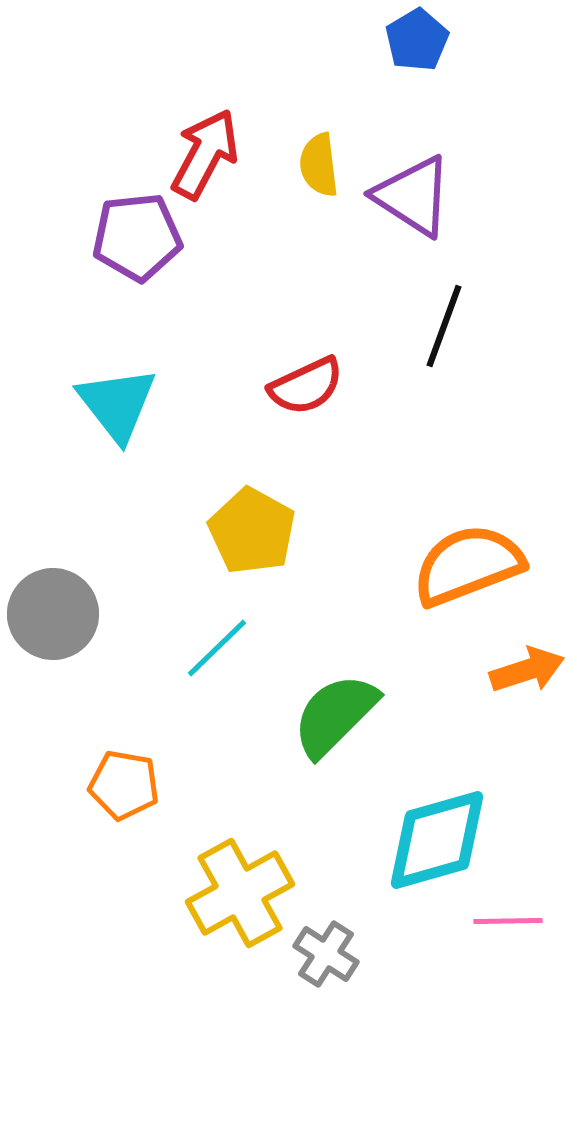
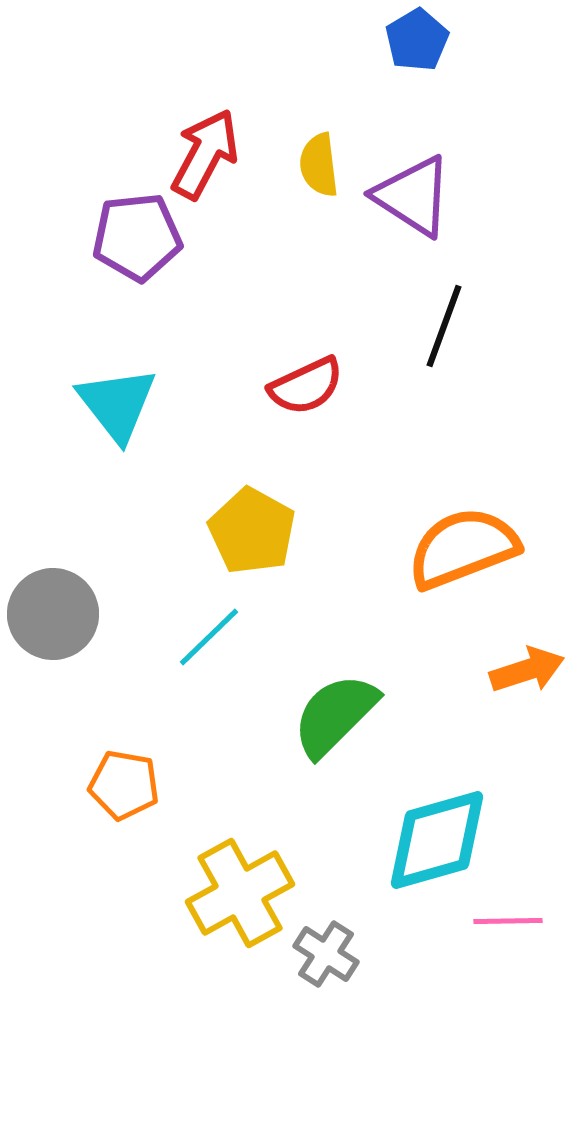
orange semicircle: moved 5 px left, 17 px up
cyan line: moved 8 px left, 11 px up
